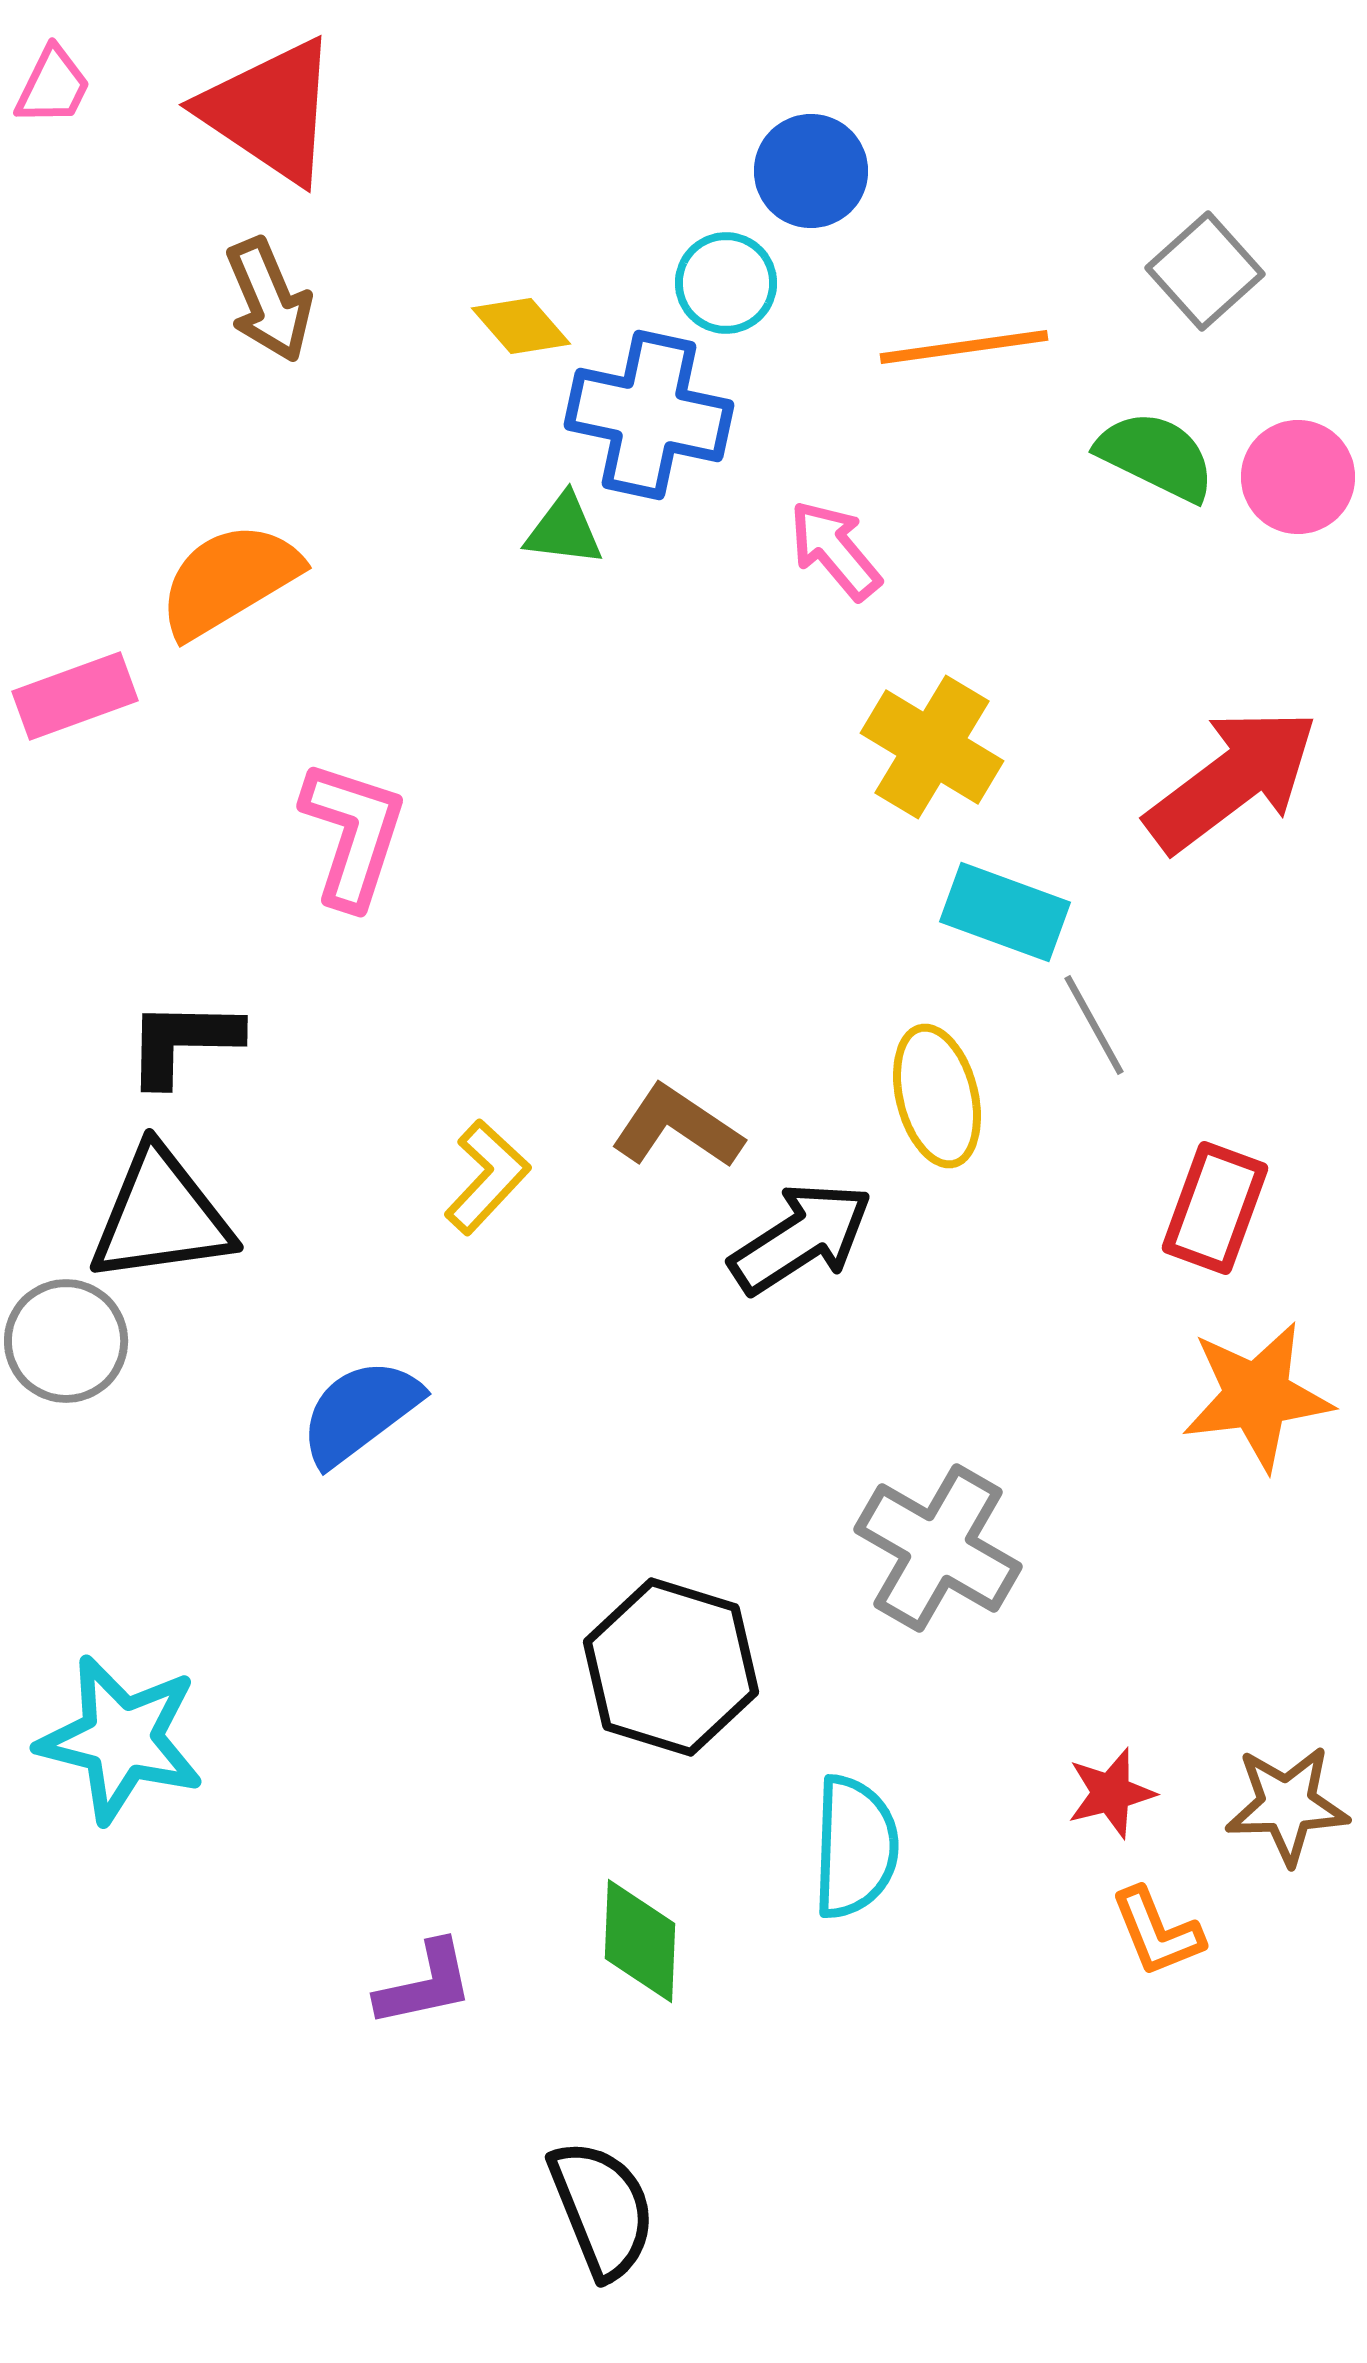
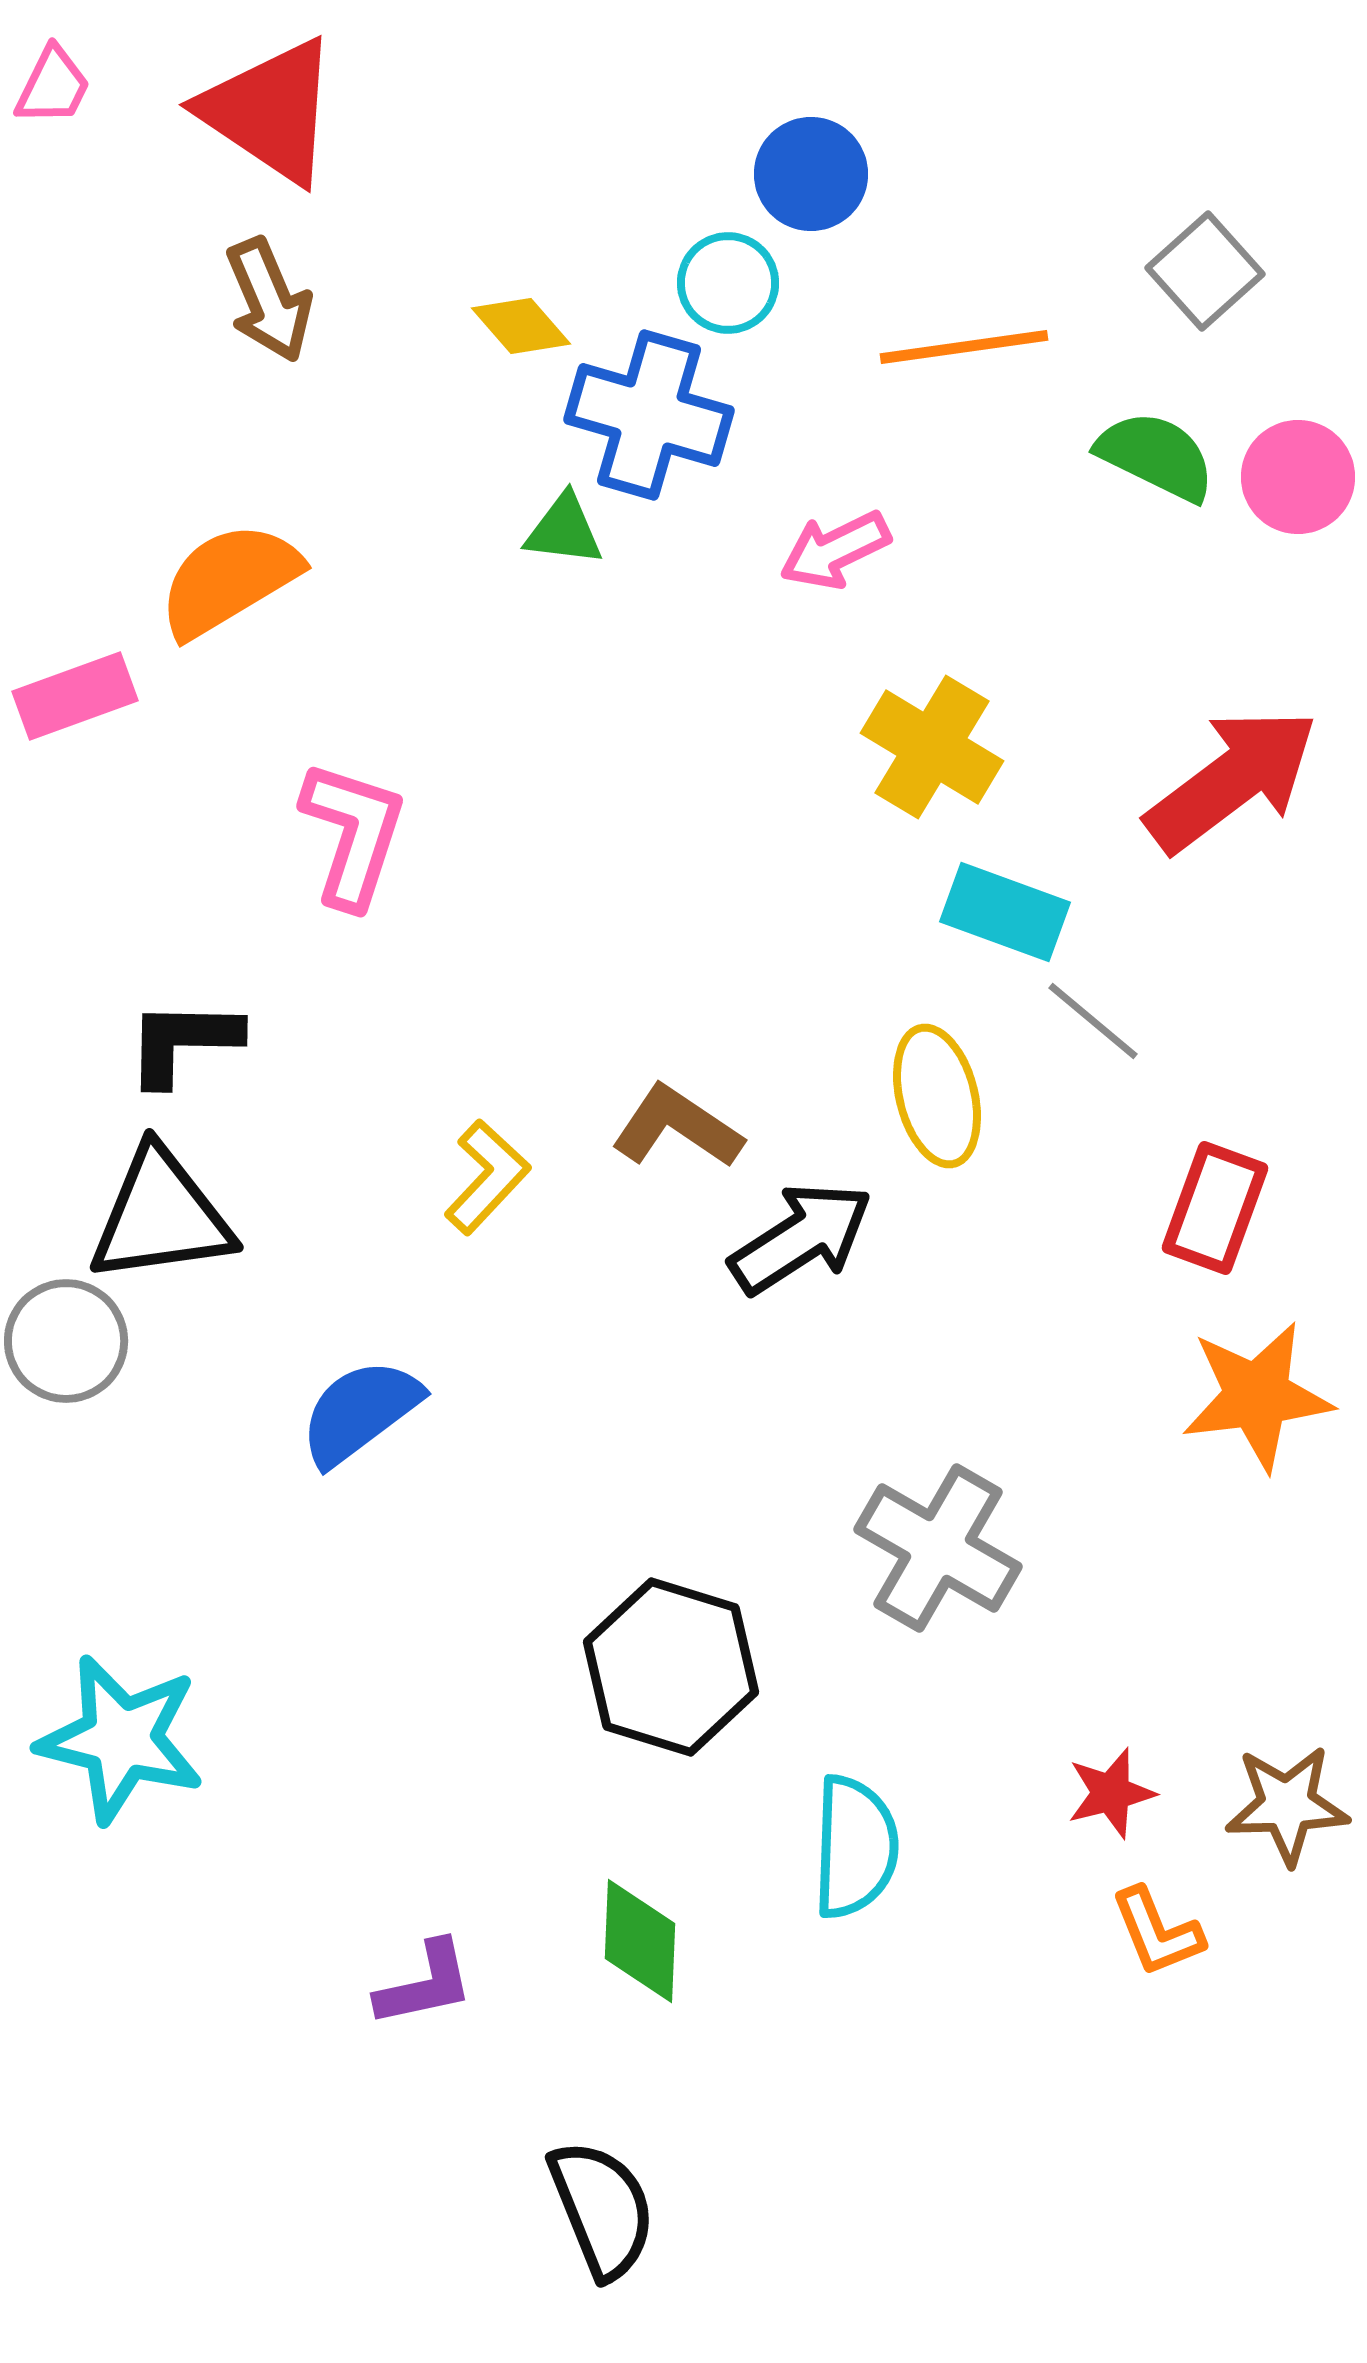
blue circle: moved 3 px down
cyan circle: moved 2 px right
blue cross: rotated 4 degrees clockwise
pink arrow: rotated 76 degrees counterclockwise
gray line: moved 1 px left, 4 px up; rotated 21 degrees counterclockwise
